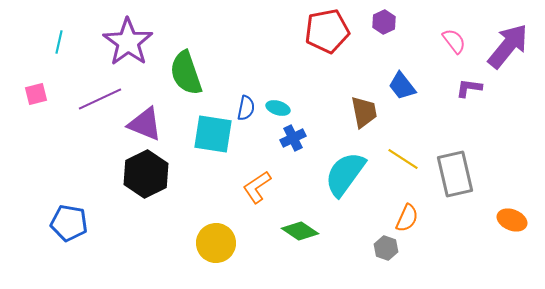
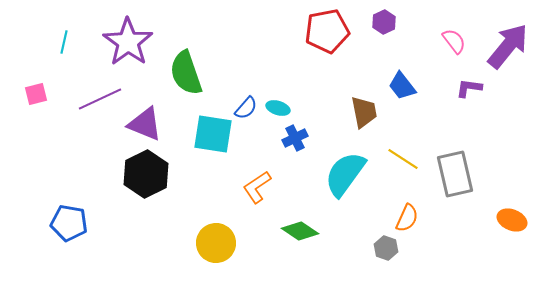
cyan line: moved 5 px right
blue semicircle: rotated 30 degrees clockwise
blue cross: moved 2 px right
